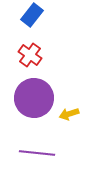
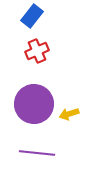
blue rectangle: moved 1 px down
red cross: moved 7 px right, 4 px up; rotated 30 degrees clockwise
purple circle: moved 6 px down
